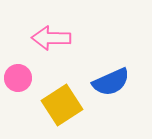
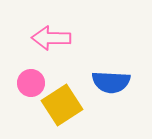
pink circle: moved 13 px right, 5 px down
blue semicircle: rotated 27 degrees clockwise
